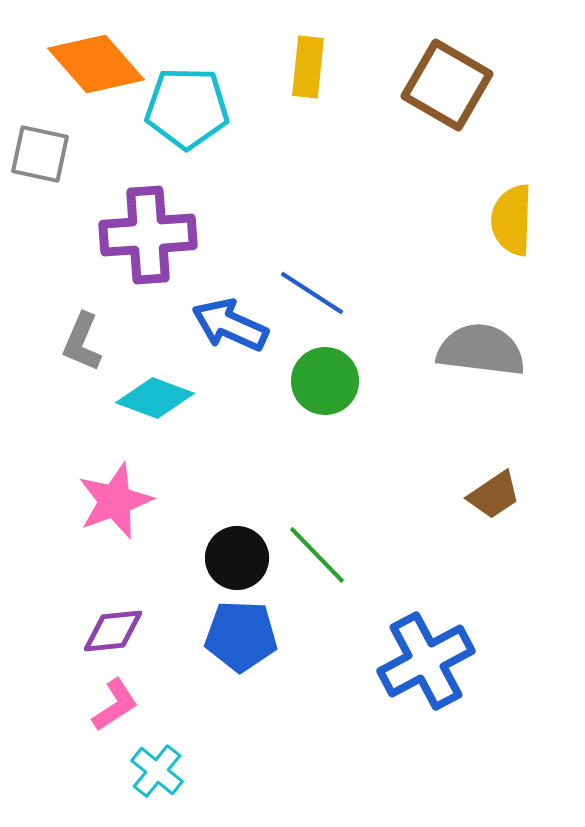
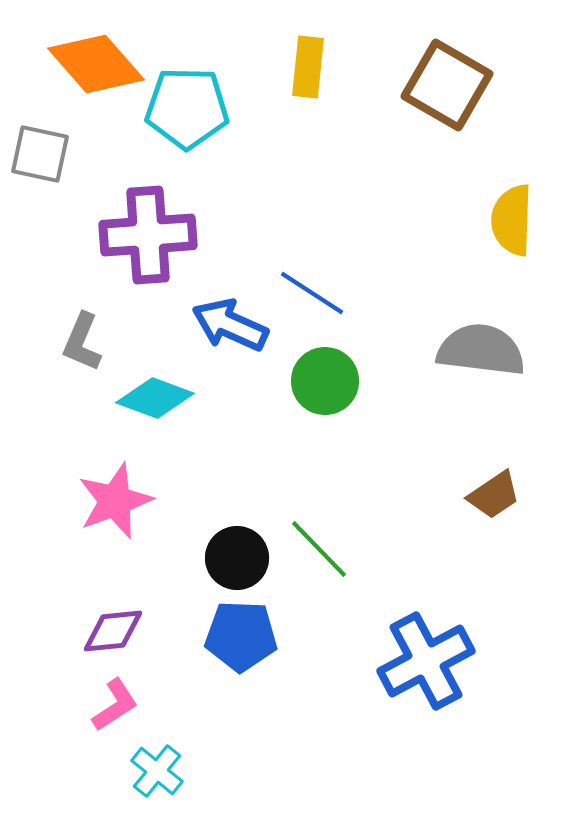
green line: moved 2 px right, 6 px up
